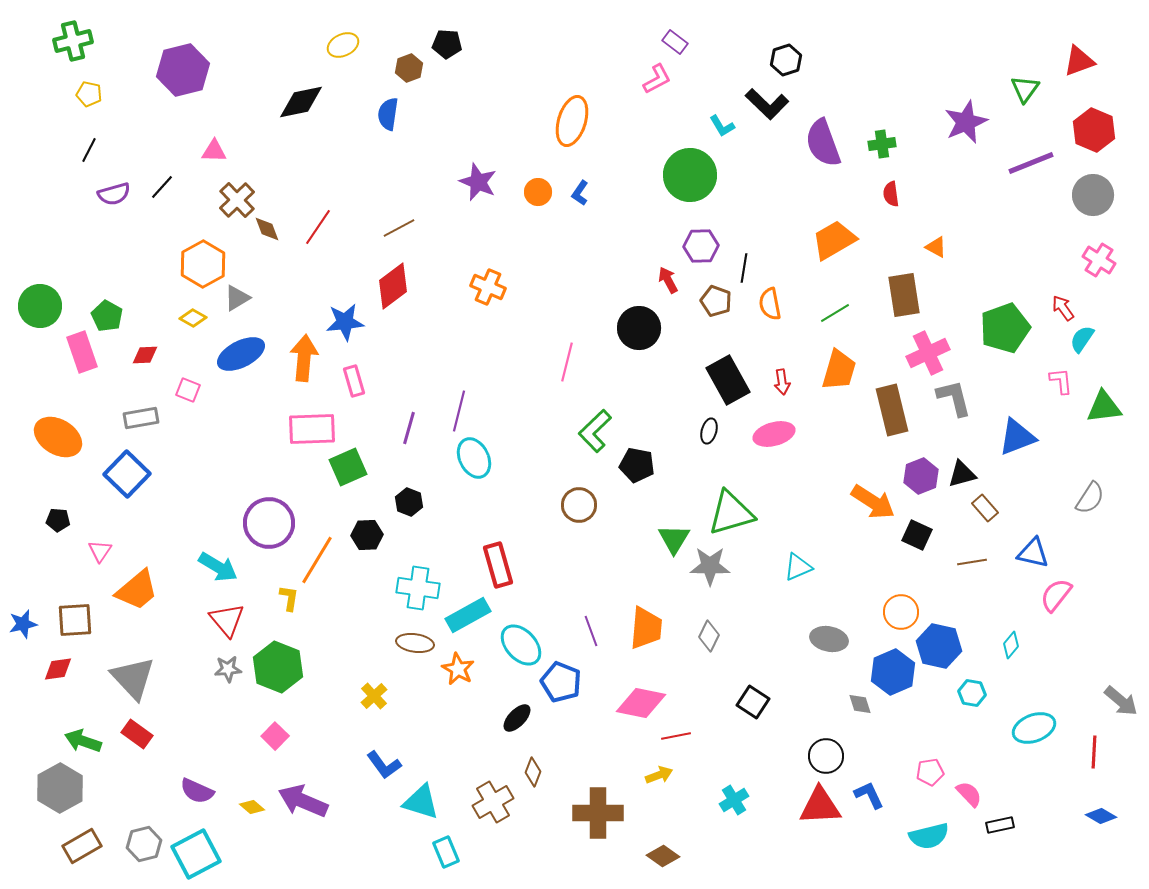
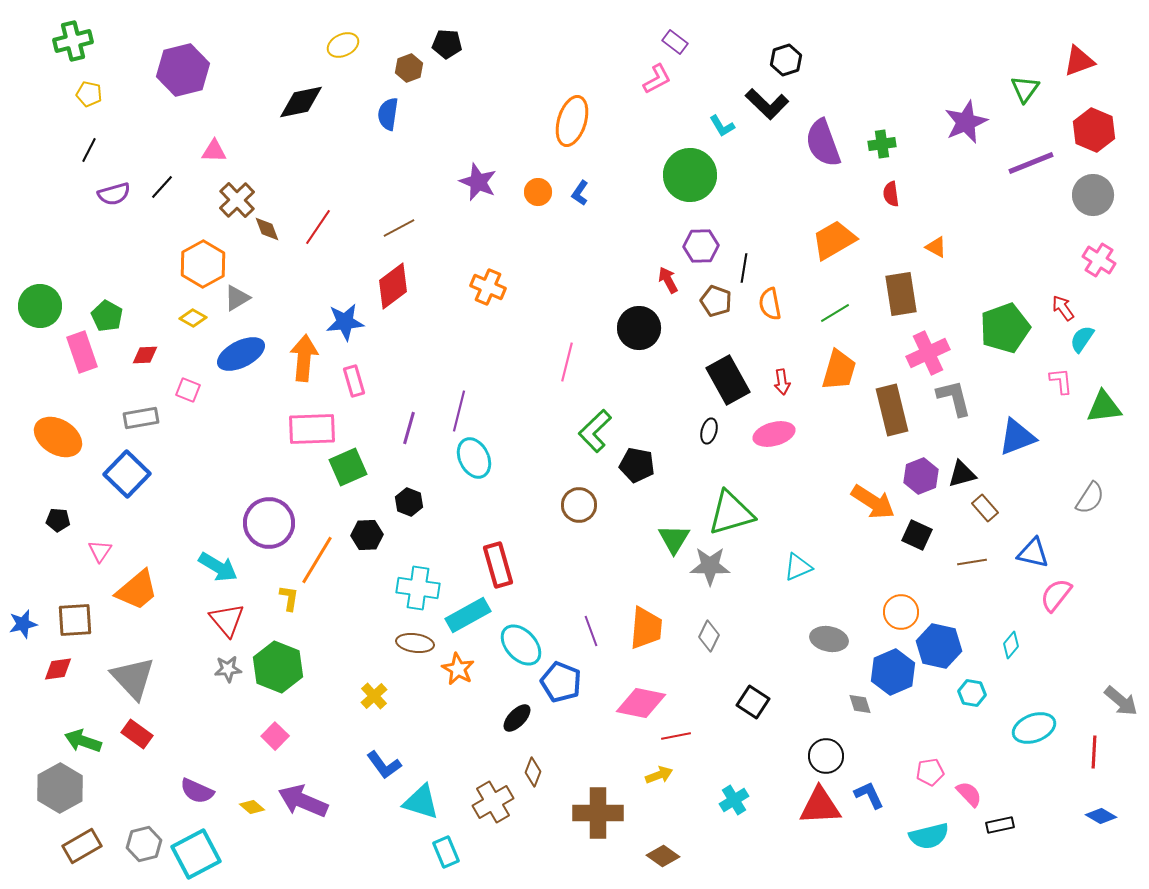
brown rectangle at (904, 295): moved 3 px left, 1 px up
